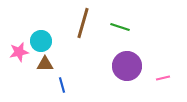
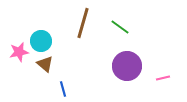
green line: rotated 18 degrees clockwise
brown triangle: rotated 42 degrees clockwise
blue line: moved 1 px right, 4 px down
